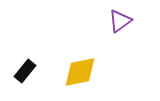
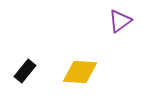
yellow diamond: rotated 15 degrees clockwise
